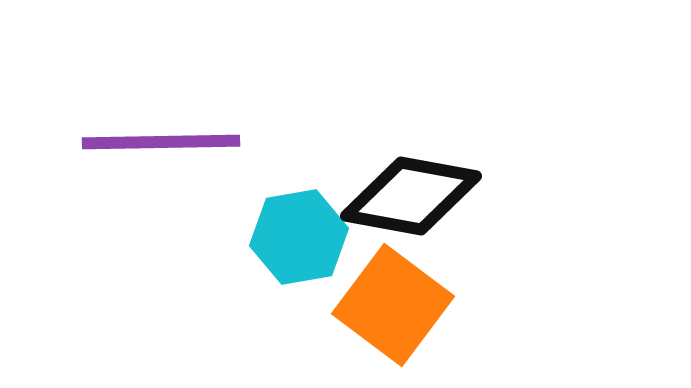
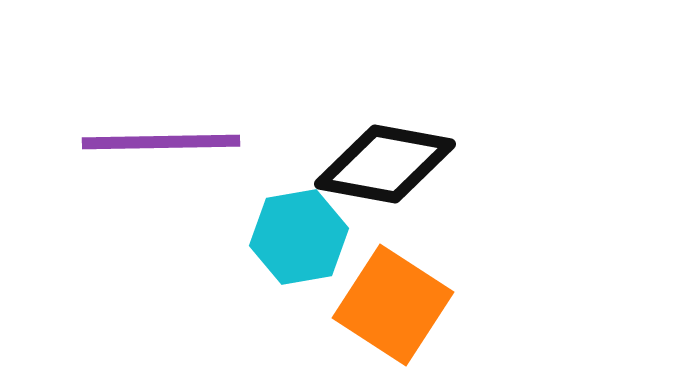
black diamond: moved 26 px left, 32 px up
orange square: rotated 4 degrees counterclockwise
